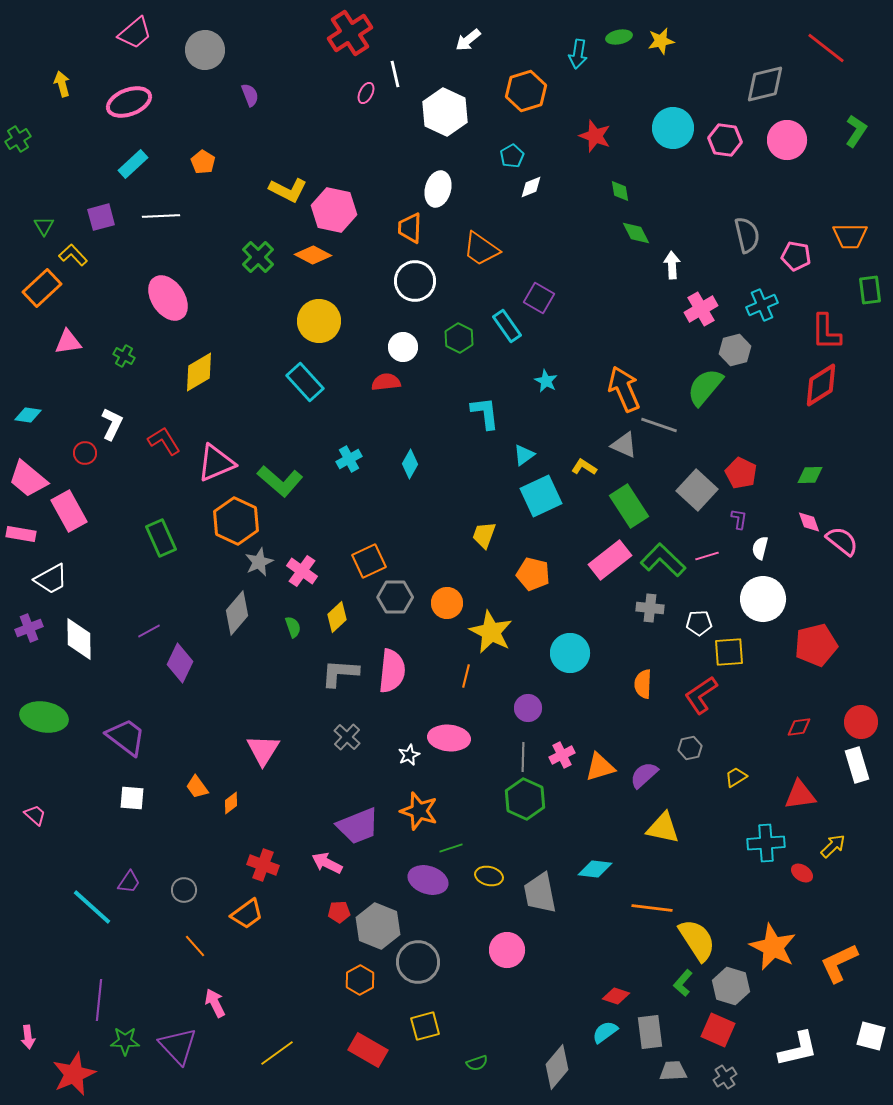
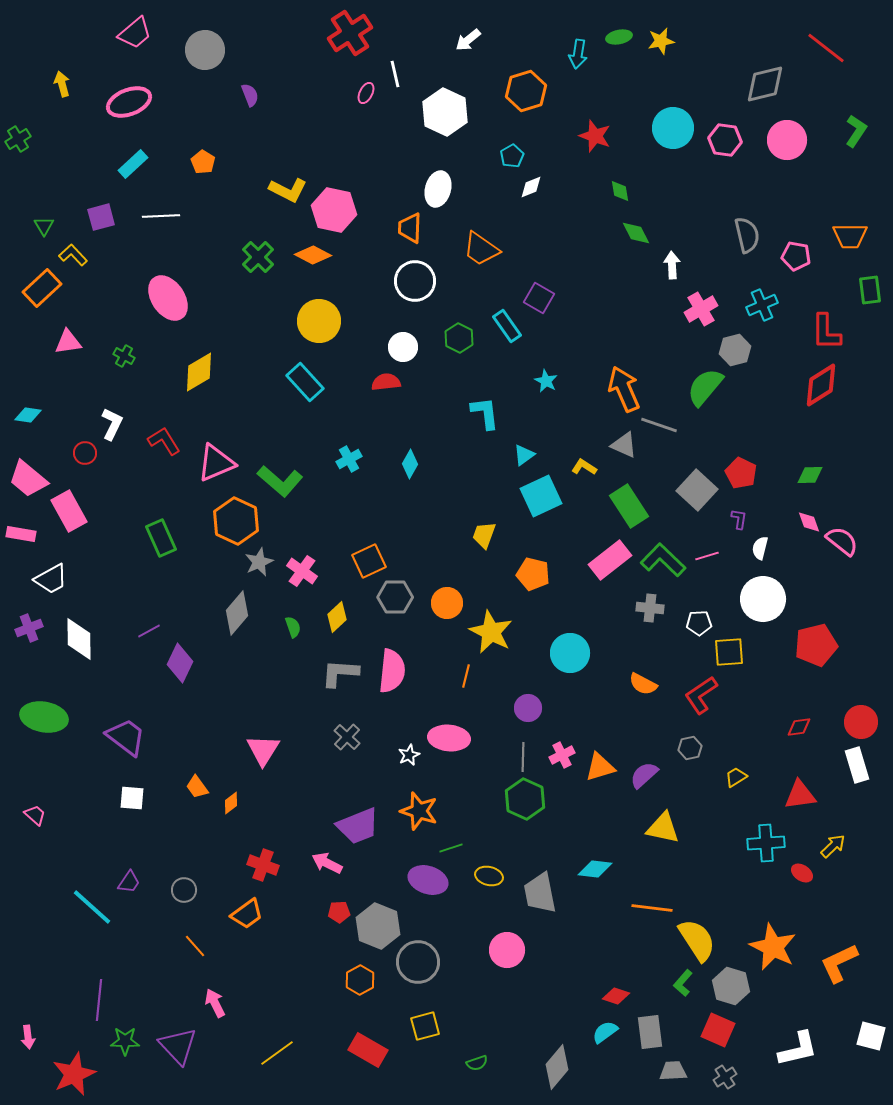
orange semicircle at (643, 684): rotated 64 degrees counterclockwise
